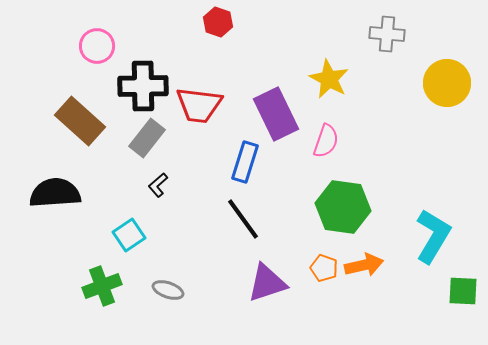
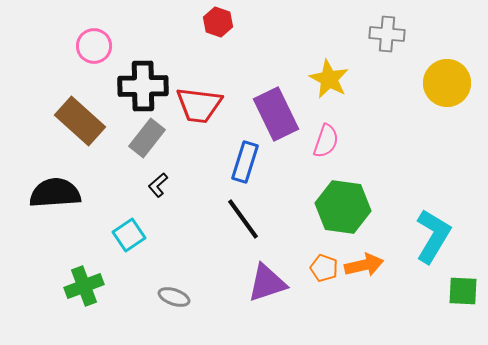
pink circle: moved 3 px left
green cross: moved 18 px left
gray ellipse: moved 6 px right, 7 px down
